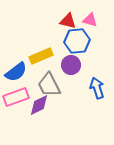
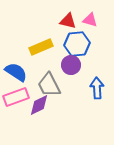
blue hexagon: moved 3 px down
yellow rectangle: moved 9 px up
blue semicircle: rotated 110 degrees counterclockwise
blue arrow: rotated 15 degrees clockwise
